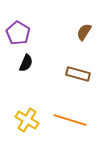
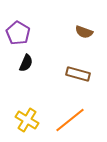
brown semicircle: rotated 102 degrees counterclockwise
orange line: rotated 56 degrees counterclockwise
